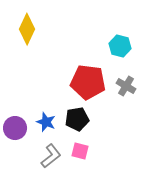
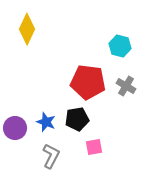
pink square: moved 14 px right, 4 px up; rotated 24 degrees counterclockwise
gray L-shape: rotated 25 degrees counterclockwise
